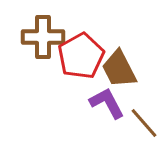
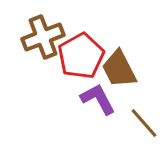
brown cross: rotated 21 degrees counterclockwise
purple L-shape: moved 9 px left, 4 px up
